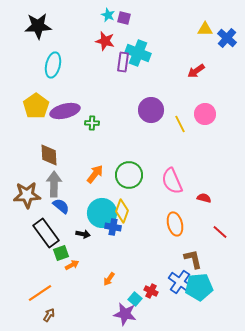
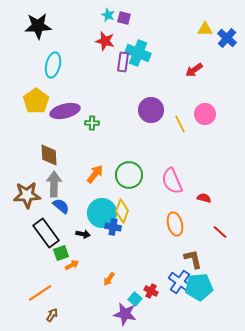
red arrow at (196, 71): moved 2 px left, 1 px up
yellow pentagon at (36, 106): moved 5 px up
brown arrow at (49, 315): moved 3 px right
